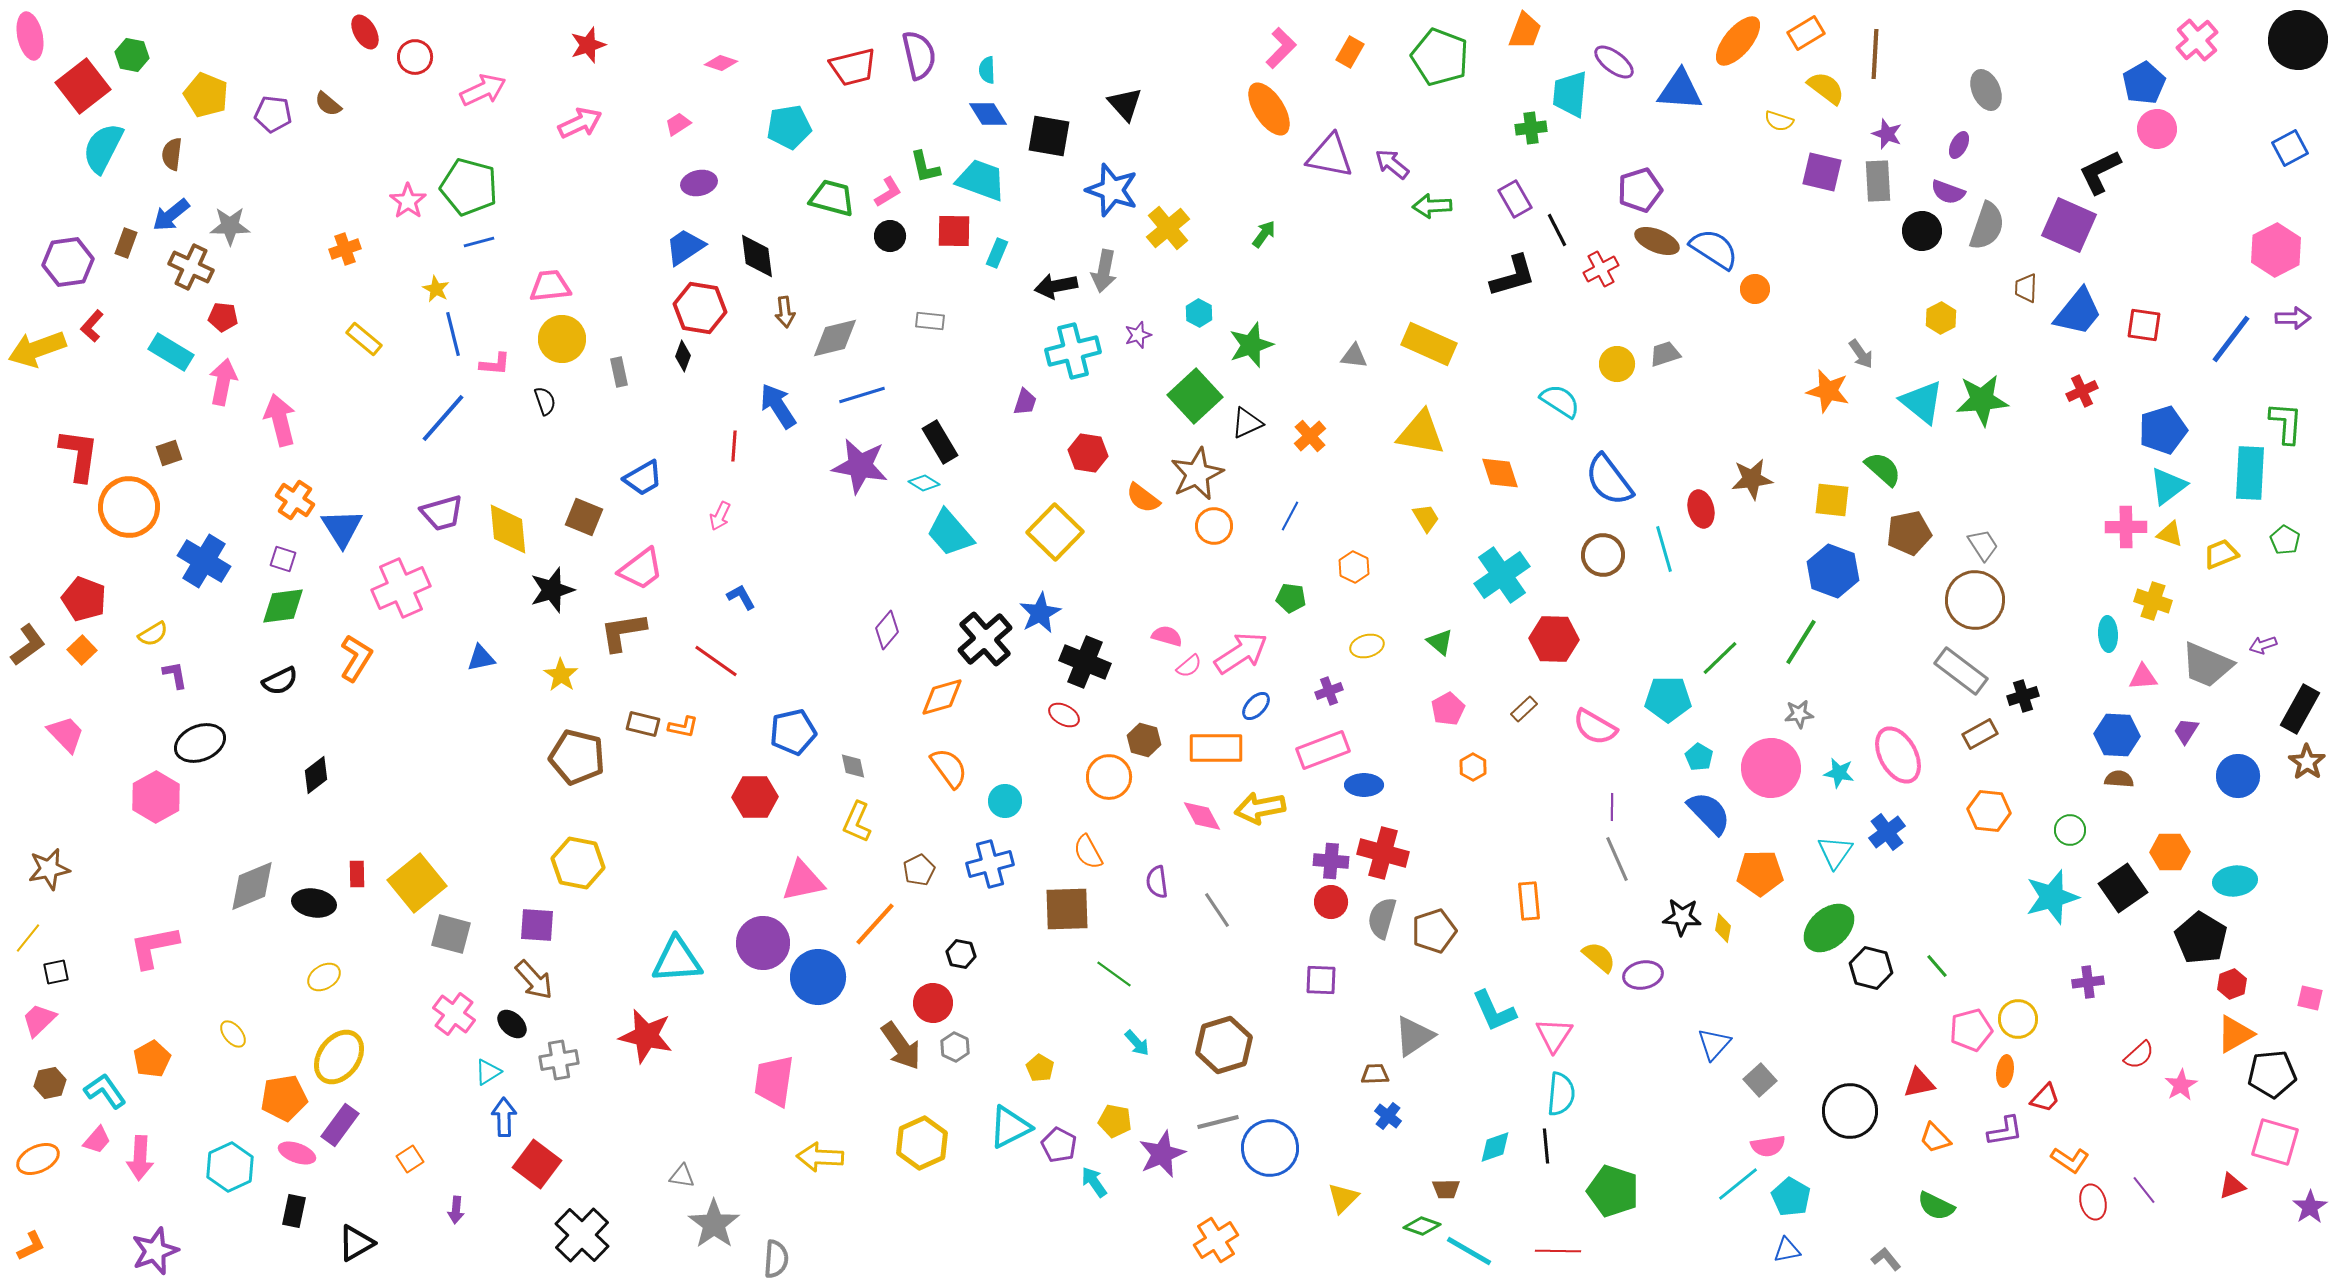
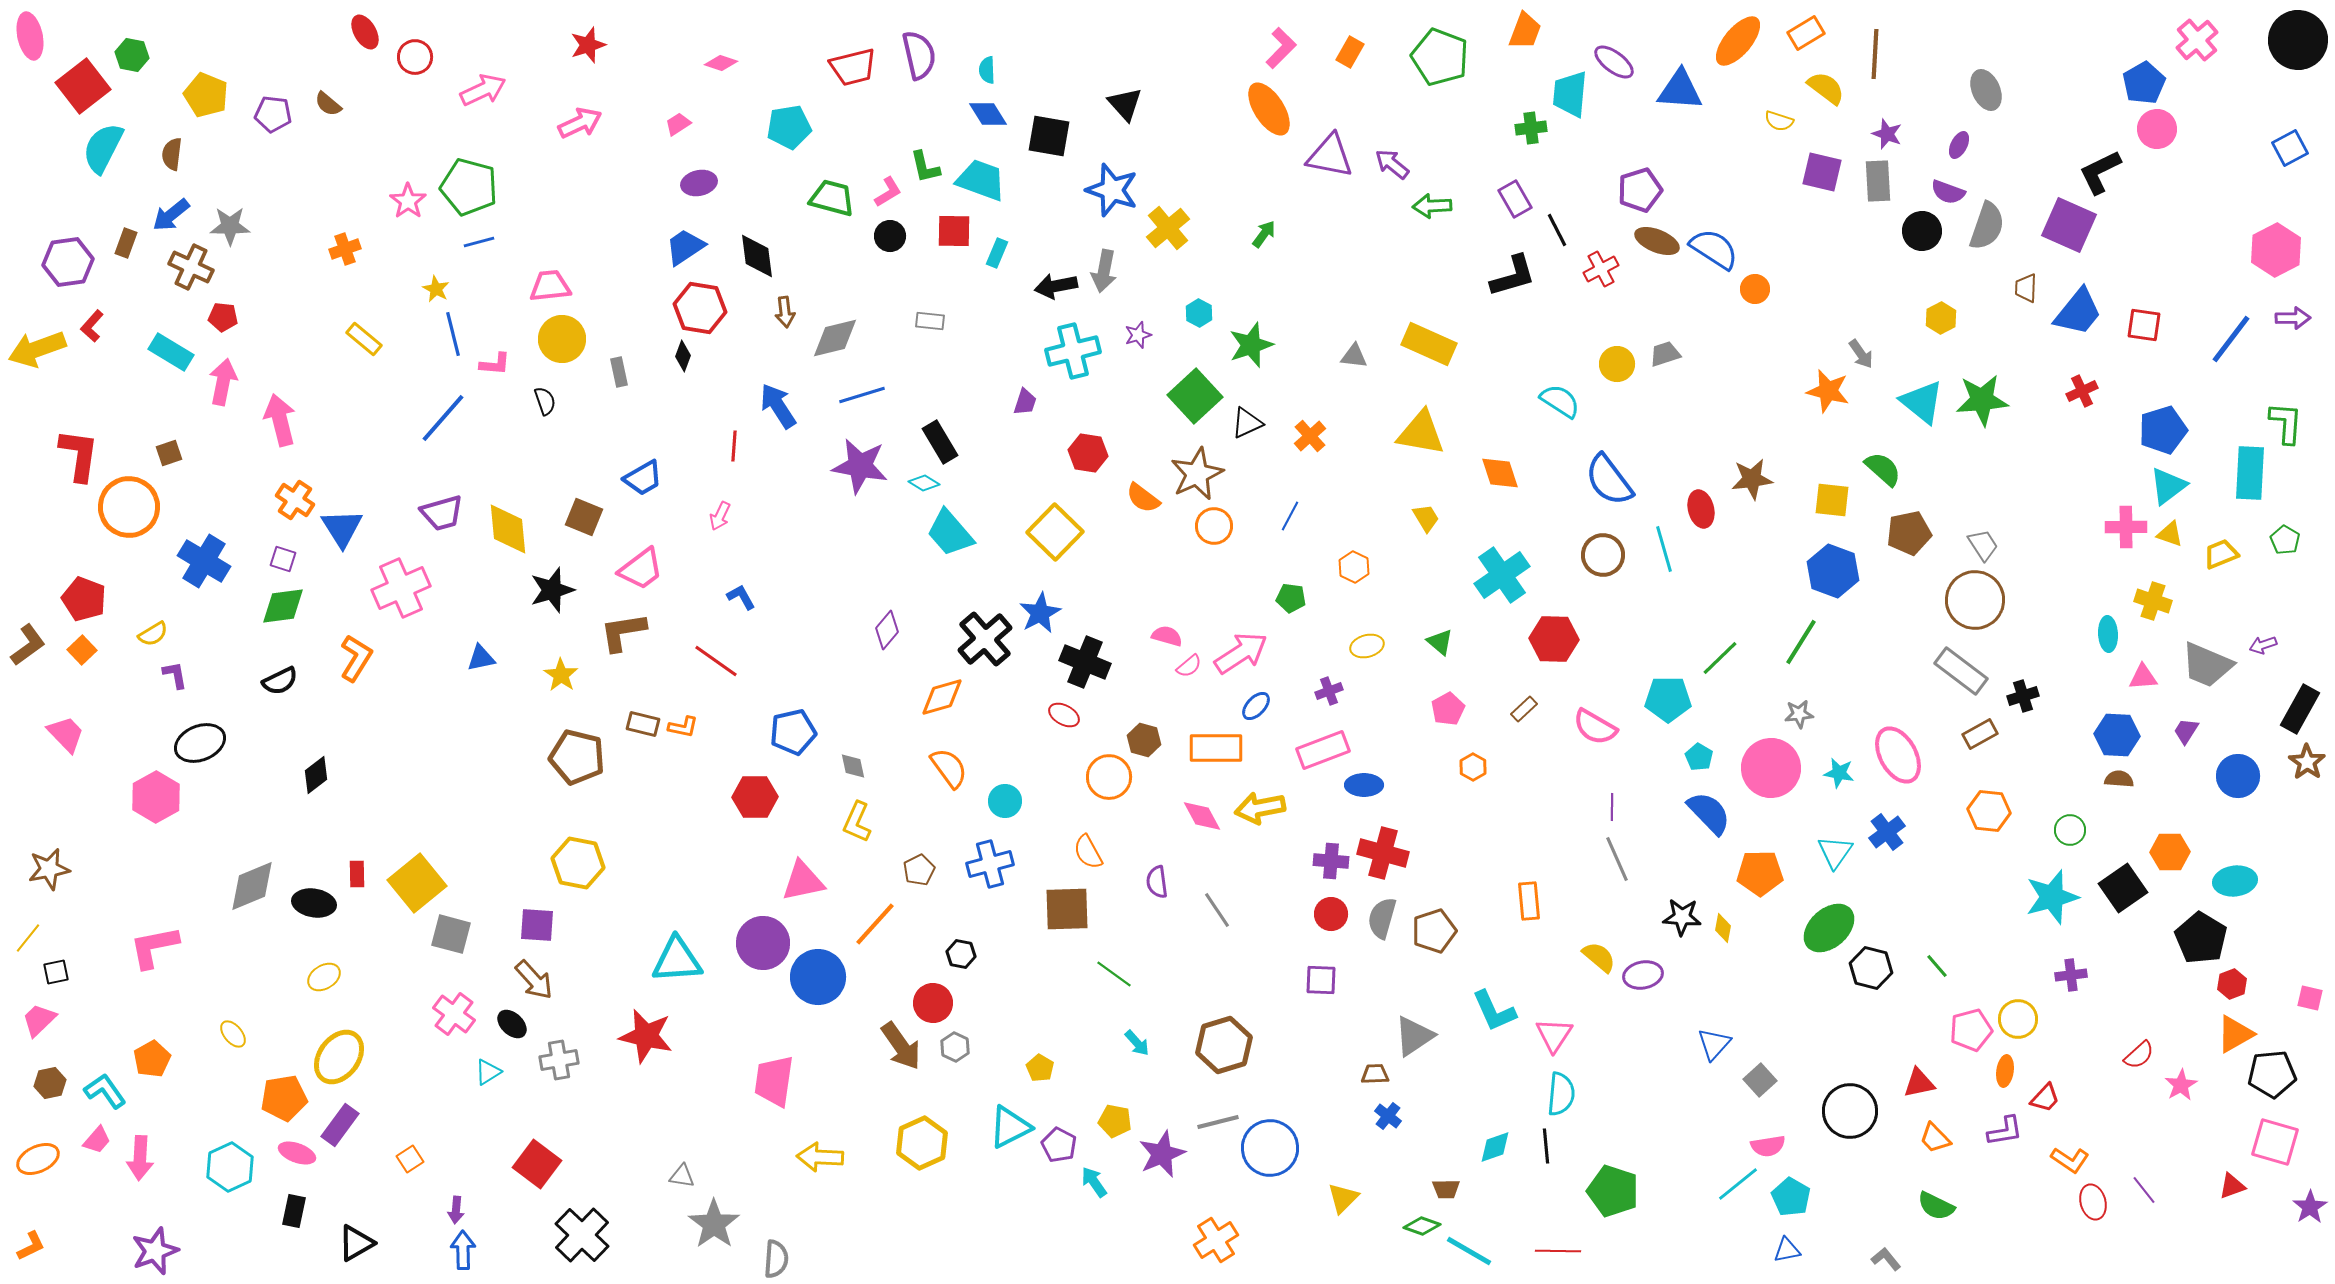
red circle at (1331, 902): moved 12 px down
purple cross at (2088, 982): moved 17 px left, 7 px up
blue arrow at (504, 1117): moved 41 px left, 133 px down
